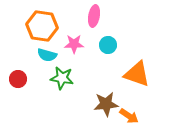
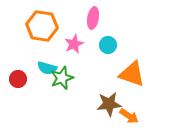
pink ellipse: moved 1 px left, 2 px down
pink star: rotated 24 degrees counterclockwise
cyan semicircle: moved 13 px down
orange triangle: moved 5 px left
green star: rotated 30 degrees counterclockwise
brown star: moved 3 px right
